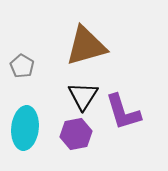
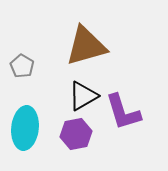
black triangle: rotated 28 degrees clockwise
